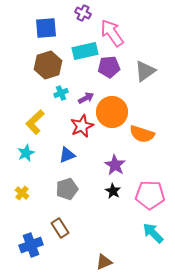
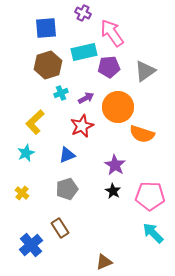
cyan rectangle: moved 1 px left, 1 px down
orange circle: moved 6 px right, 5 px up
pink pentagon: moved 1 px down
blue cross: rotated 20 degrees counterclockwise
